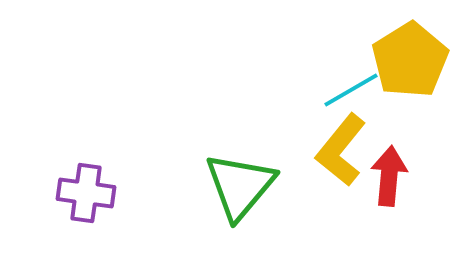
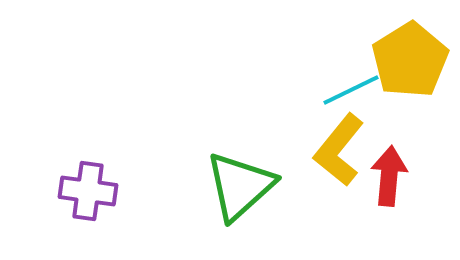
cyan line: rotated 4 degrees clockwise
yellow L-shape: moved 2 px left
green triangle: rotated 8 degrees clockwise
purple cross: moved 2 px right, 2 px up
